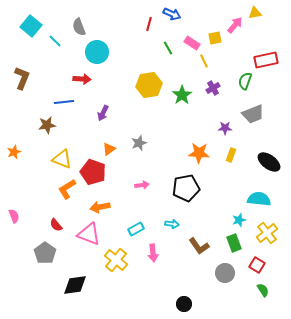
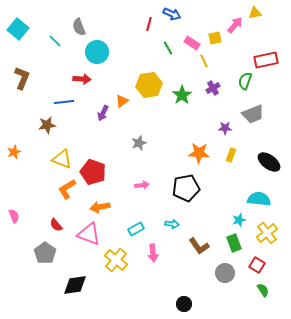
cyan square at (31, 26): moved 13 px left, 3 px down
orange triangle at (109, 149): moved 13 px right, 48 px up
